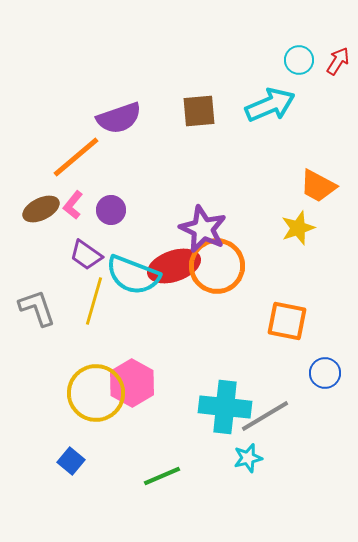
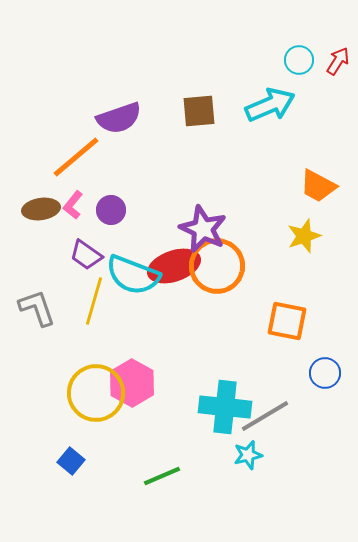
brown ellipse: rotated 18 degrees clockwise
yellow star: moved 6 px right, 8 px down
cyan star: moved 3 px up
